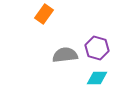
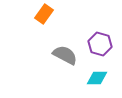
purple hexagon: moved 3 px right, 4 px up
gray semicircle: rotated 35 degrees clockwise
